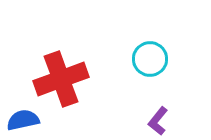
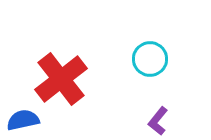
red cross: rotated 18 degrees counterclockwise
